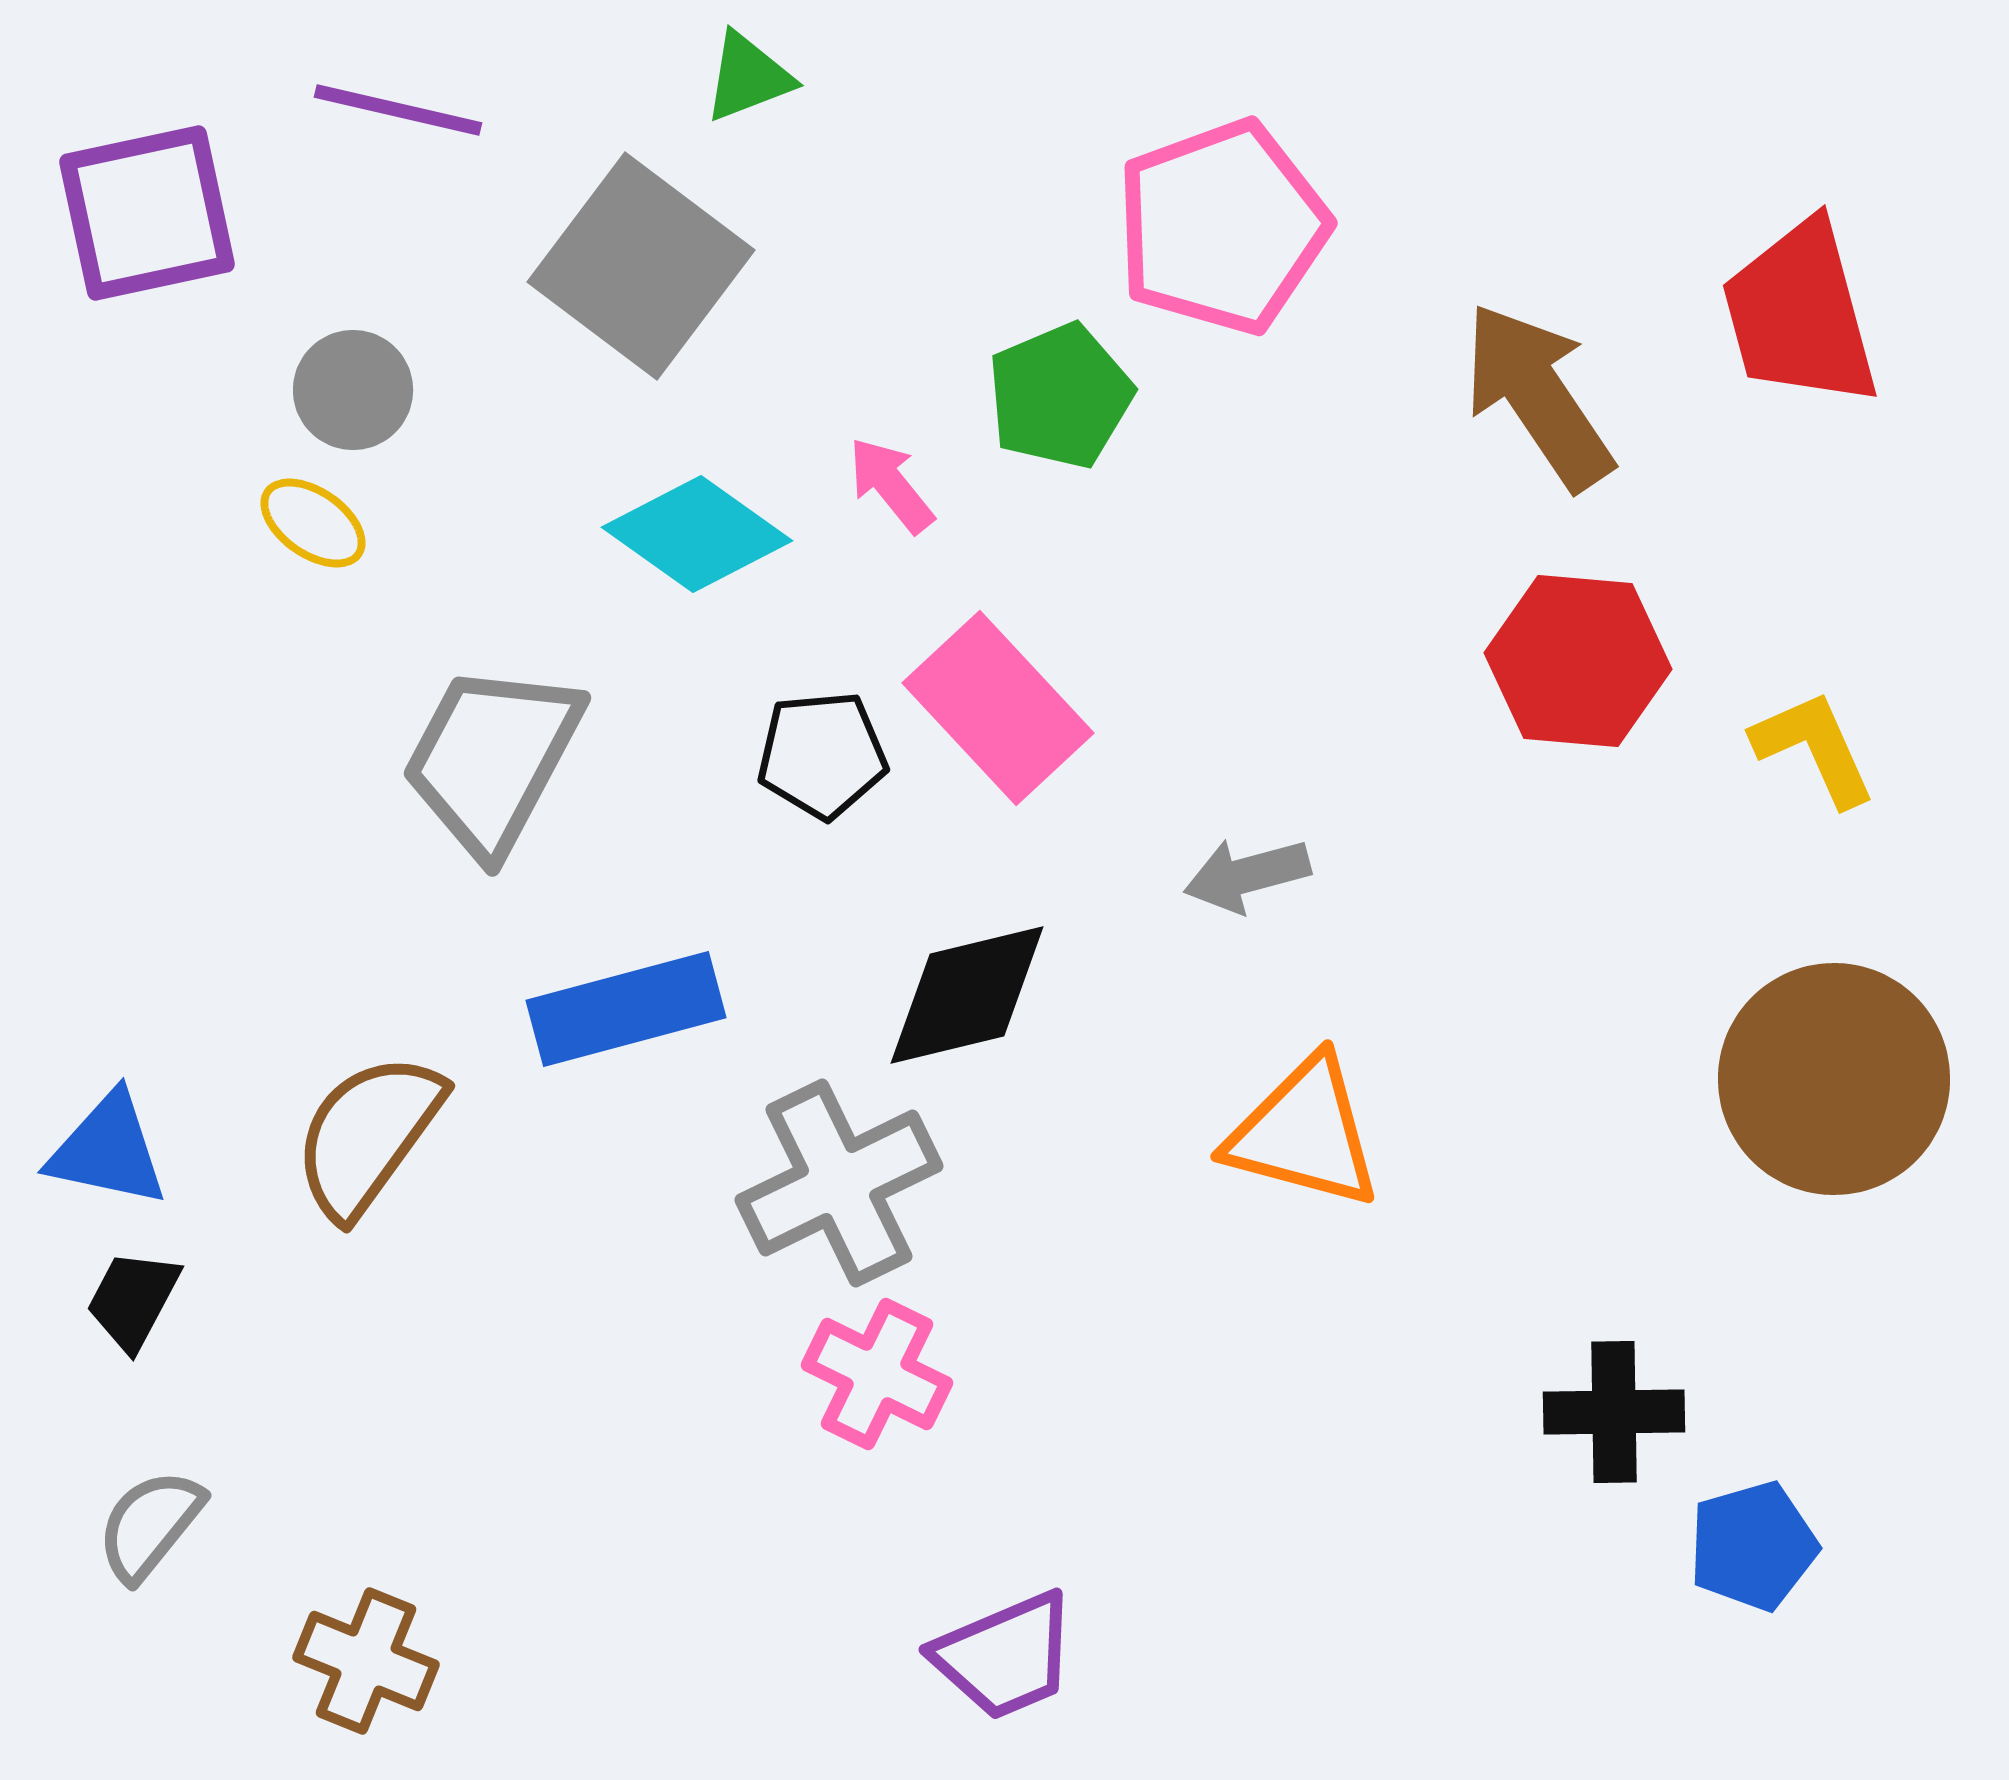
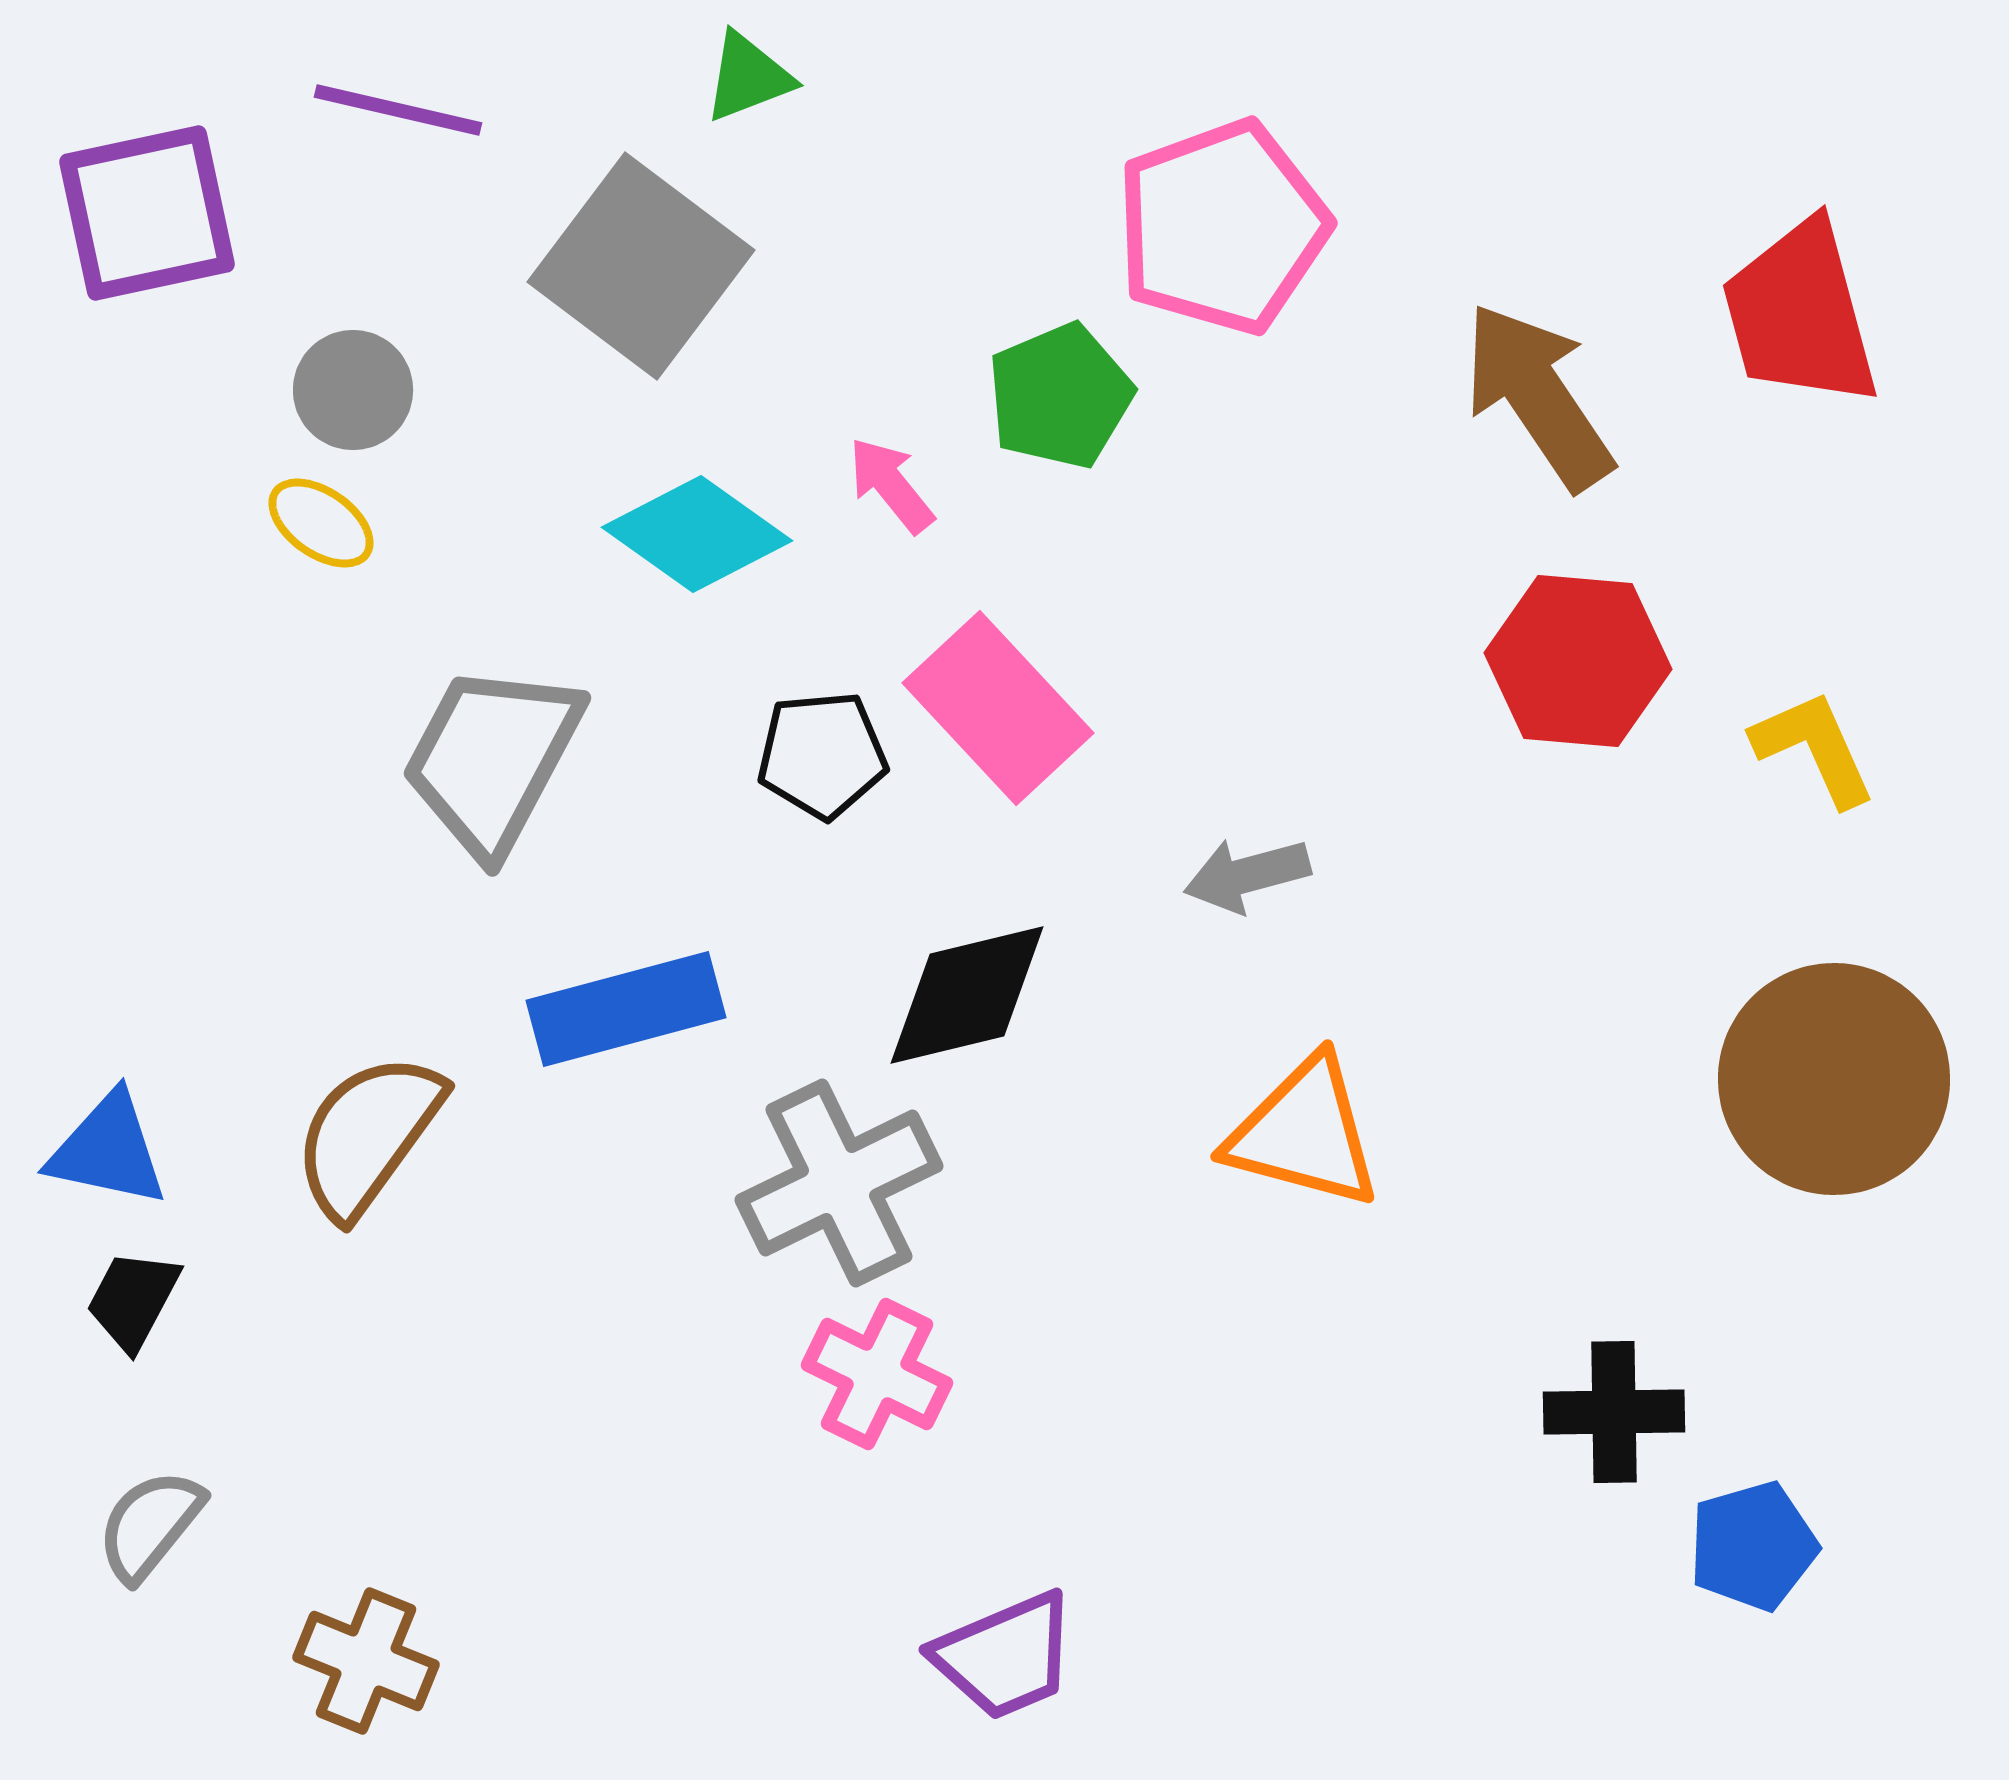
yellow ellipse: moved 8 px right
